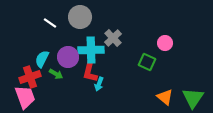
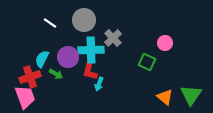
gray circle: moved 4 px right, 3 px down
red L-shape: moved 2 px up
green triangle: moved 2 px left, 3 px up
